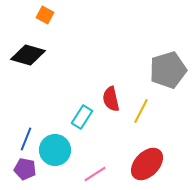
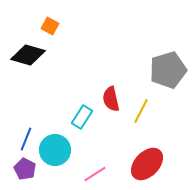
orange square: moved 5 px right, 11 px down
purple pentagon: rotated 15 degrees clockwise
